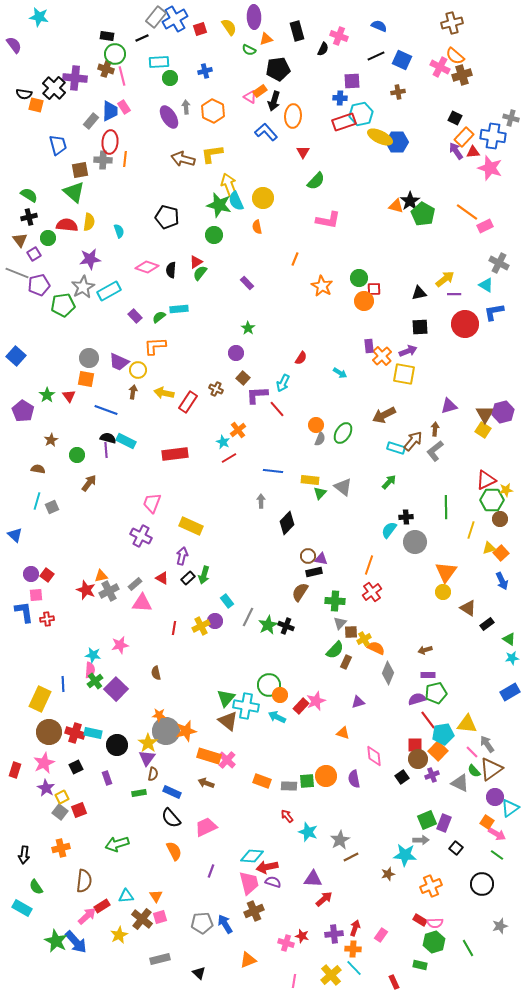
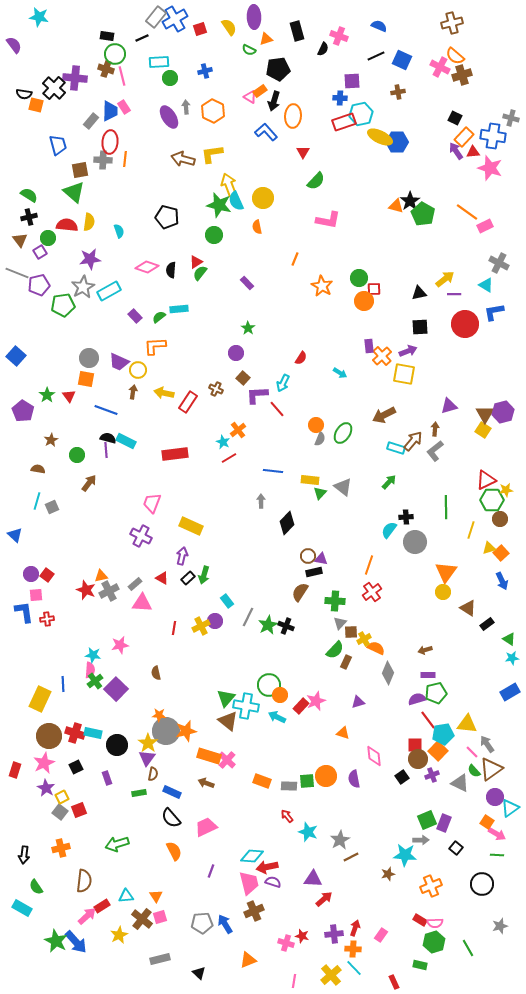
purple square at (34, 254): moved 6 px right, 2 px up
brown circle at (49, 732): moved 4 px down
green line at (497, 855): rotated 32 degrees counterclockwise
